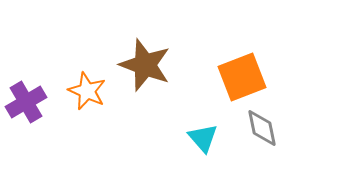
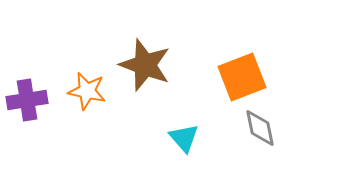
orange star: rotated 12 degrees counterclockwise
purple cross: moved 1 px right, 2 px up; rotated 21 degrees clockwise
gray diamond: moved 2 px left
cyan triangle: moved 19 px left
